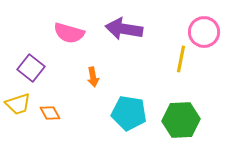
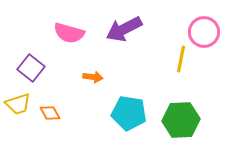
purple arrow: rotated 36 degrees counterclockwise
orange arrow: rotated 72 degrees counterclockwise
